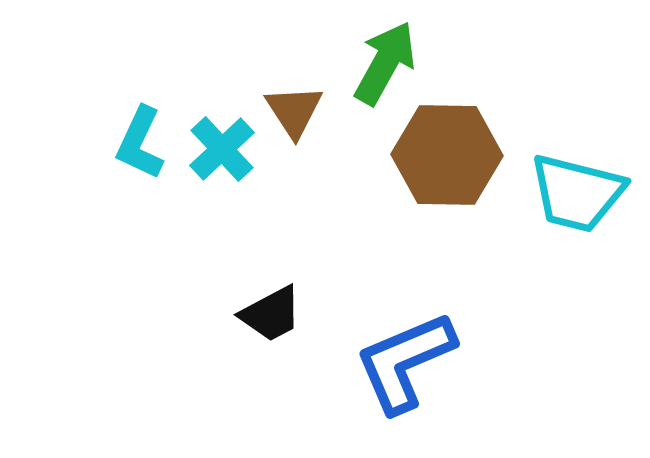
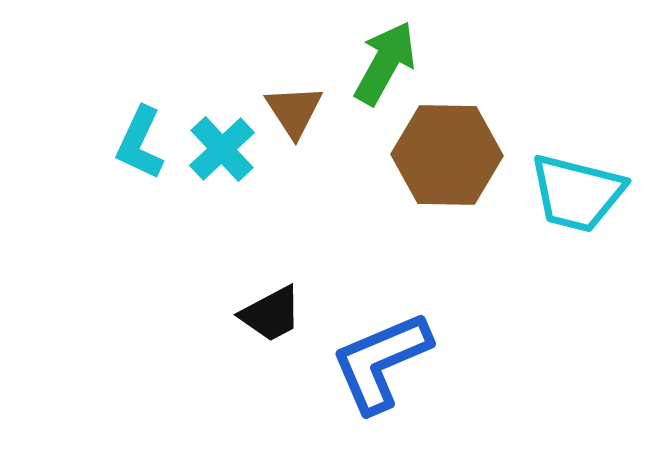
blue L-shape: moved 24 px left
